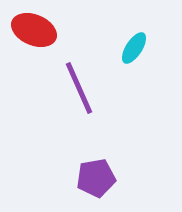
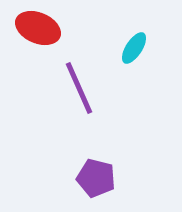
red ellipse: moved 4 px right, 2 px up
purple pentagon: rotated 24 degrees clockwise
